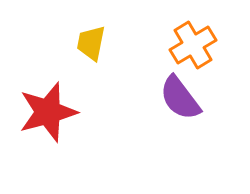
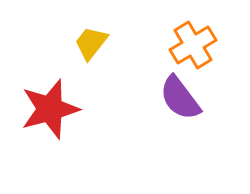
yellow trapezoid: rotated 27 degrees clockwise
red star: moved 2 px right, 3 px up
